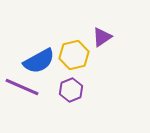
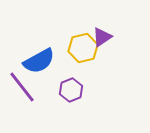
yellow hexagon: moved 9 px right, 7 px up
purple line: rotated 28 degrees clockwise
